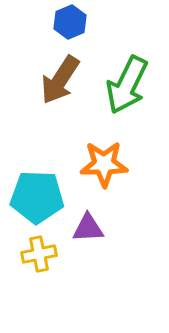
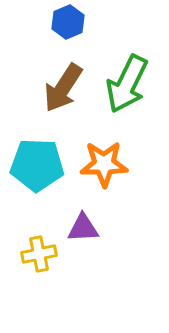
blue hexagon: moved 2 px left
brown arrow: moved 3 px right, 8 px down
green arrow: moved 1 px up
cyan pentagon: moved 32 px up
purple triangle: moved 5 px left
